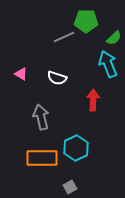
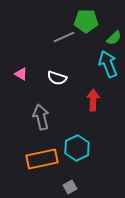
cyan hexagon: moved 1 px right
orange rectangle: moved 1 px down; rotated 12 degrees counterclockwise
